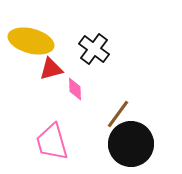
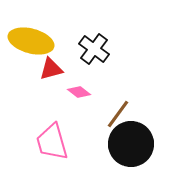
pink diamond: moved 4 px right, 3 px down; rotated 50 degrees counterclockwise
